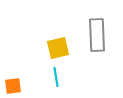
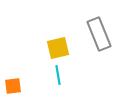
gray rectangle: moved 2 px right, 1 px up; rotated 20 degrees counterclockwise
cyan line: moved 2 px right, 2 px up
